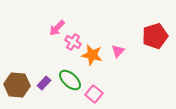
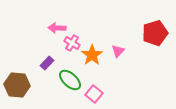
pink arrow: rotated 48 degrees clockwise
red pentagon: moved 3 px up
pink cross: moved 1 px left, 1 px down
orange star: rotated 25 degrees clockwise
purple rectangle: moved 3 px right, 20 px up
